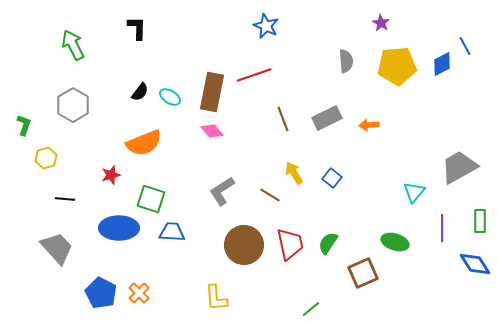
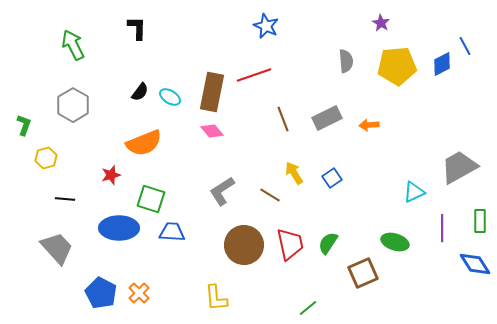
blue square at (332, 178): rotated 18 degrees clockwise
cyan triangle at (414, 192): rotated 25 degrees clockwise
green line at (311, 309): moved 3 px left, 1 px up
